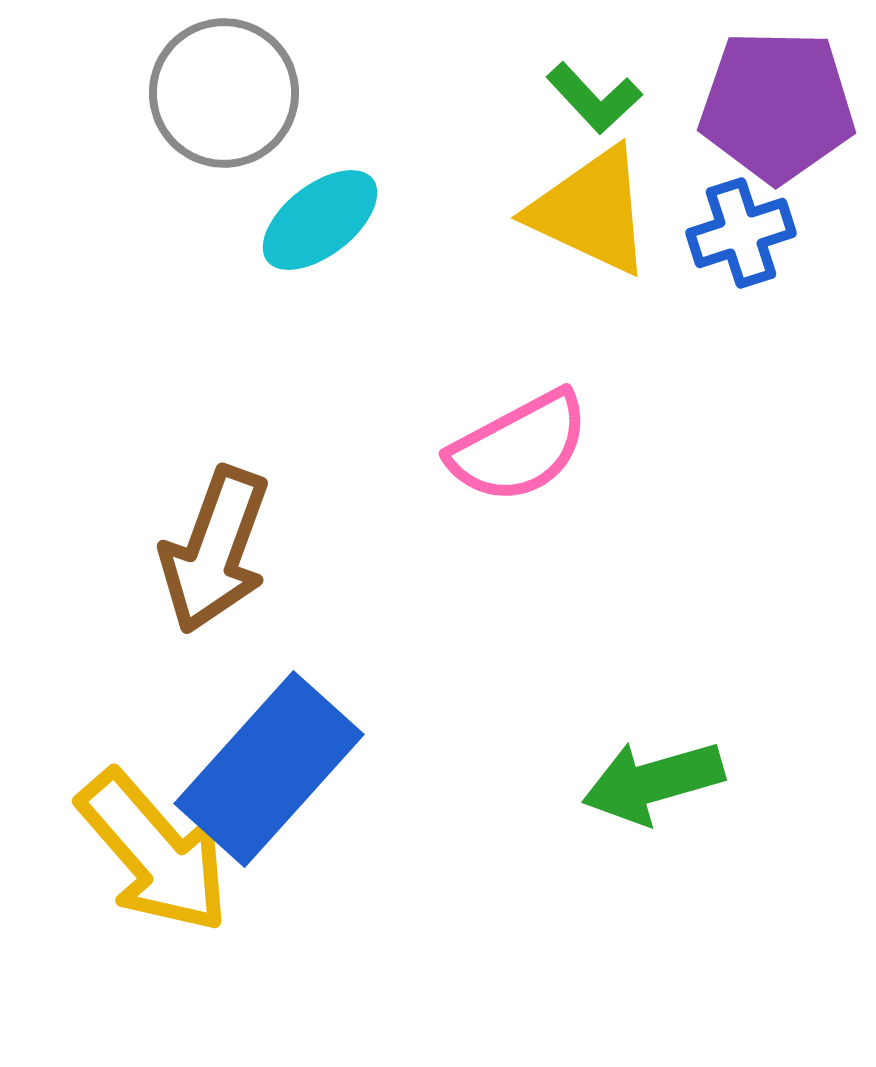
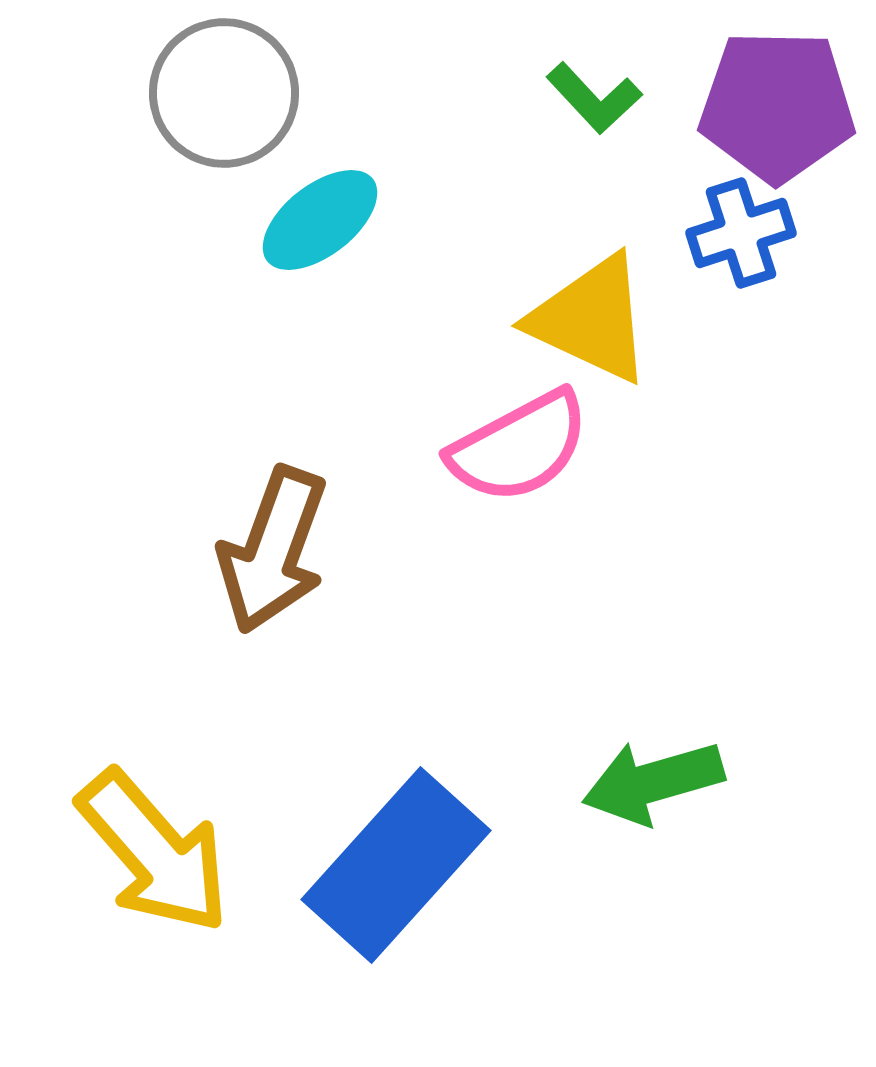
yellow triangle: moved 108 px down
brown arrow: moved 58 px right
blue rectangle: moved 127 px right, 96 px down
